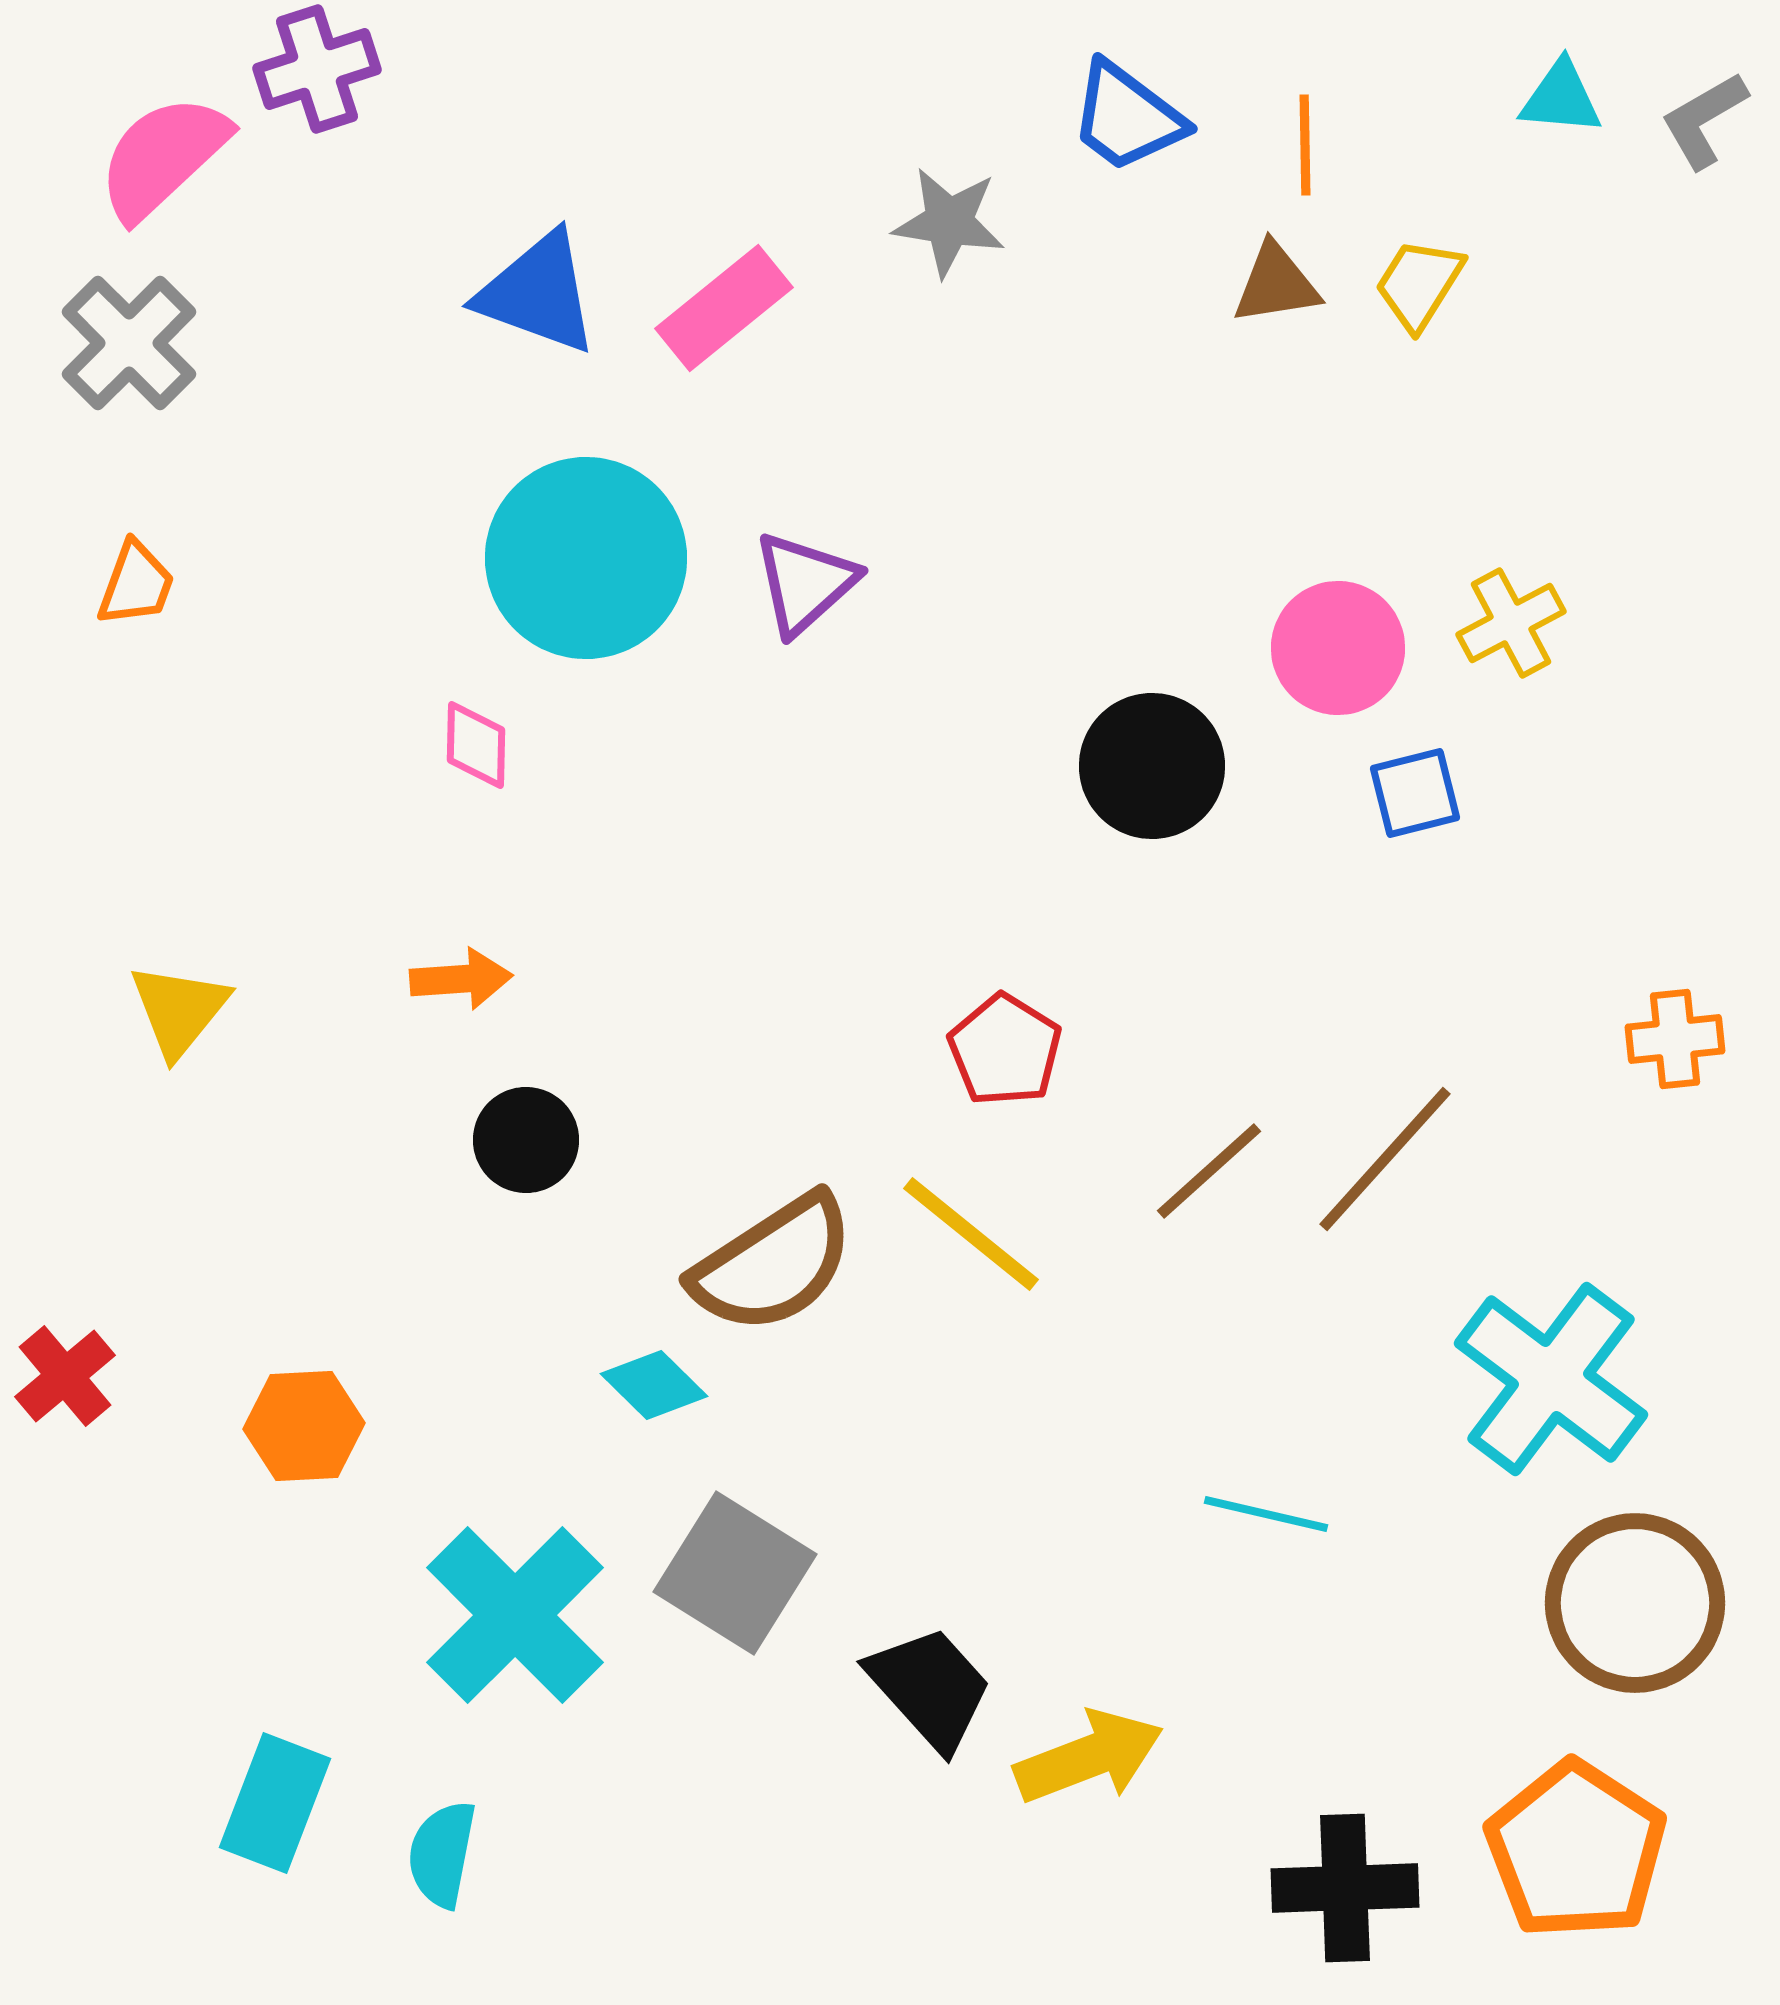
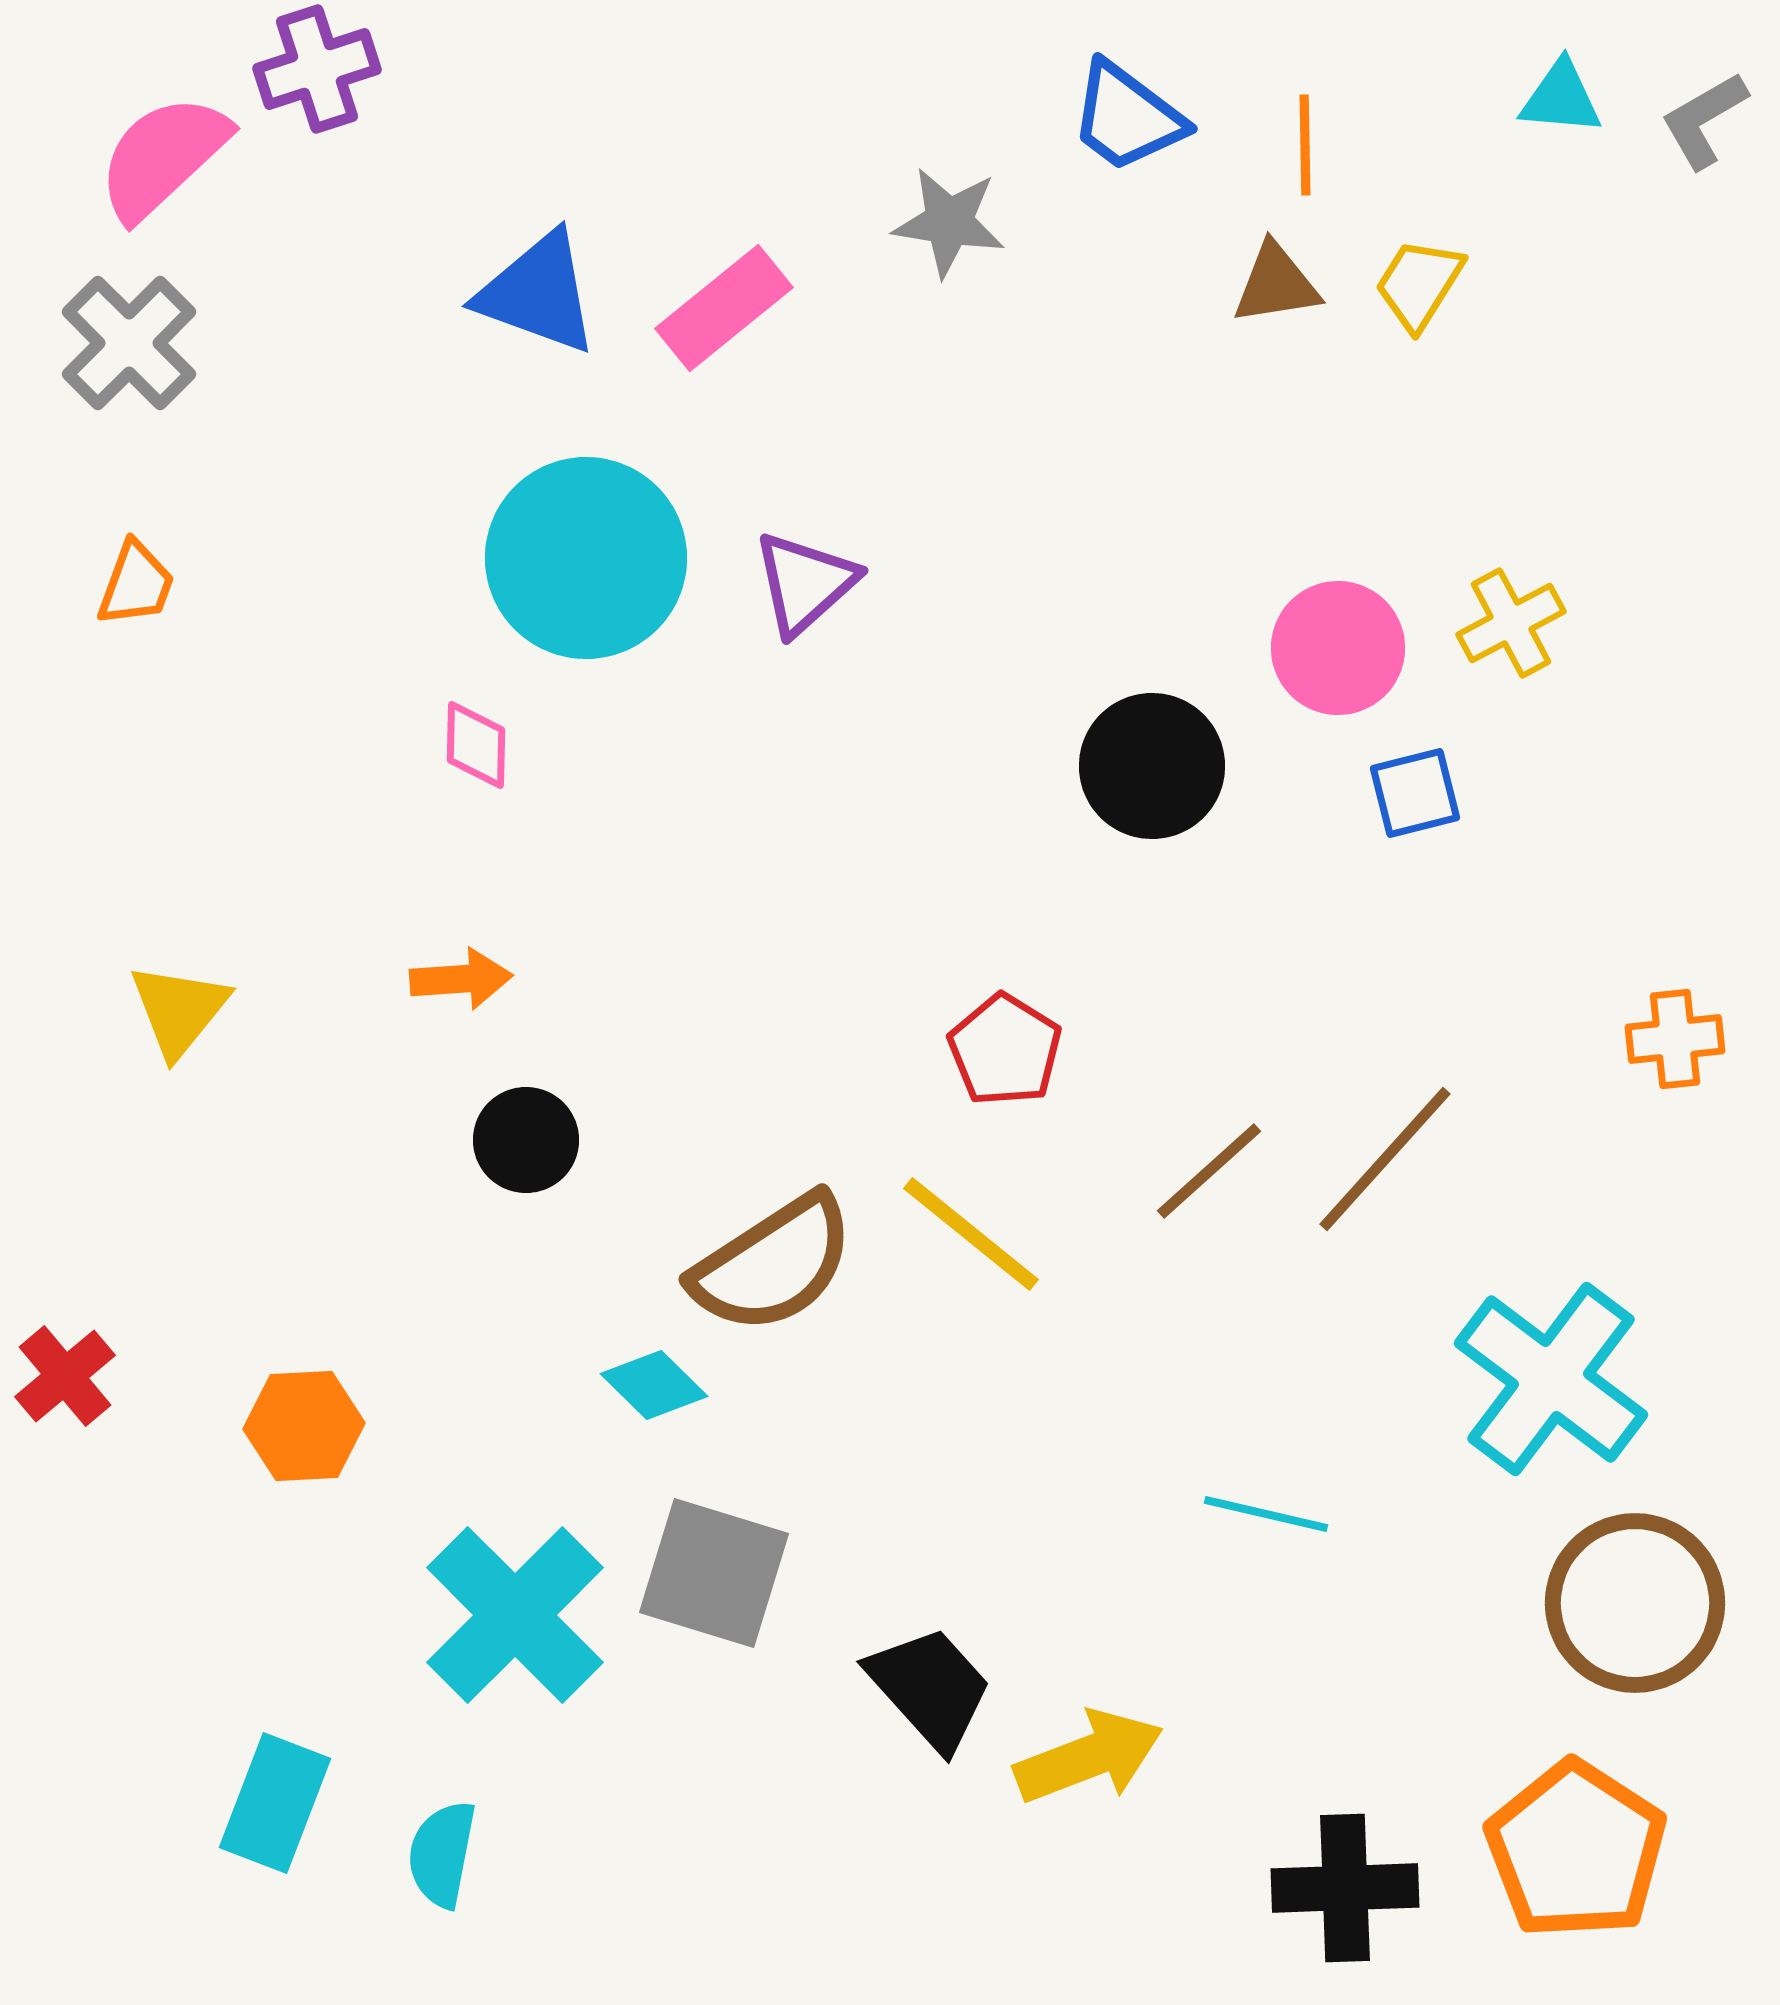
gray square at (735, 1573): moved 21 px left; rotated 15 degrees counterclockwise
